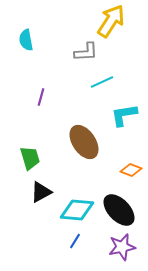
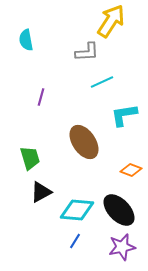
gray L-shape: moved 1 px right
